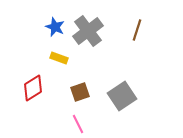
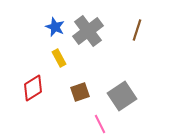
yellow rectangle: rotated 42 degrees clockwise
pink line: moved 22 px right
